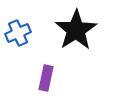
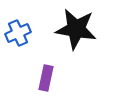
black star: moved 1 px up; rotated 30 degrees counterclockwise
